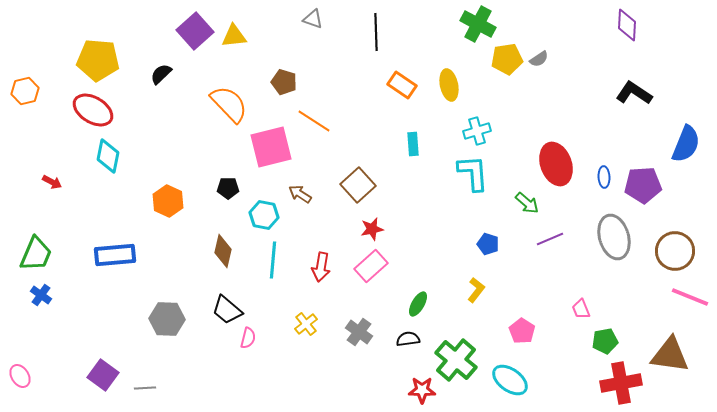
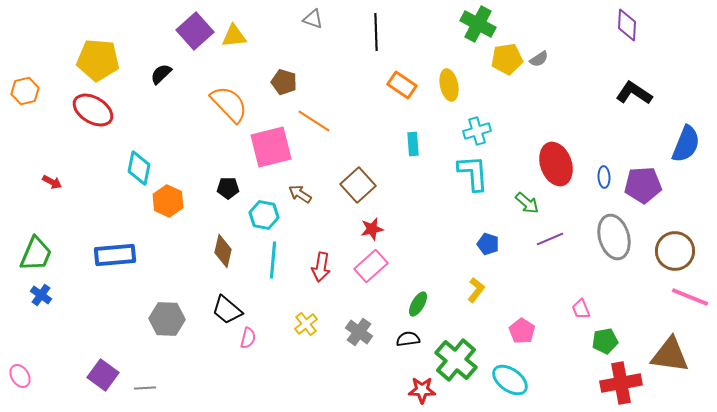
cyan diamond at (108, 156): moved 31 px right, 12 px down
